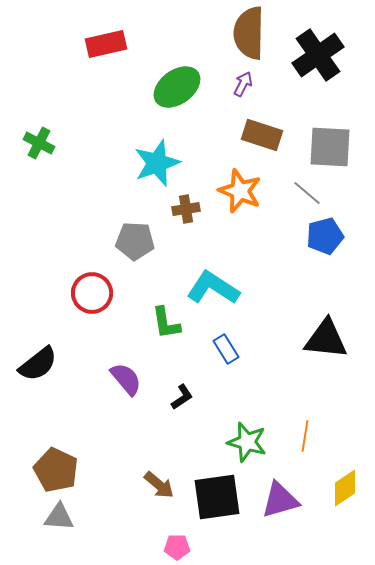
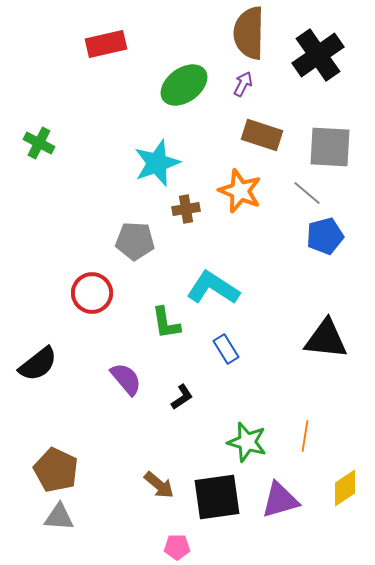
green ellipse: moved 7 px right, 2 px up
